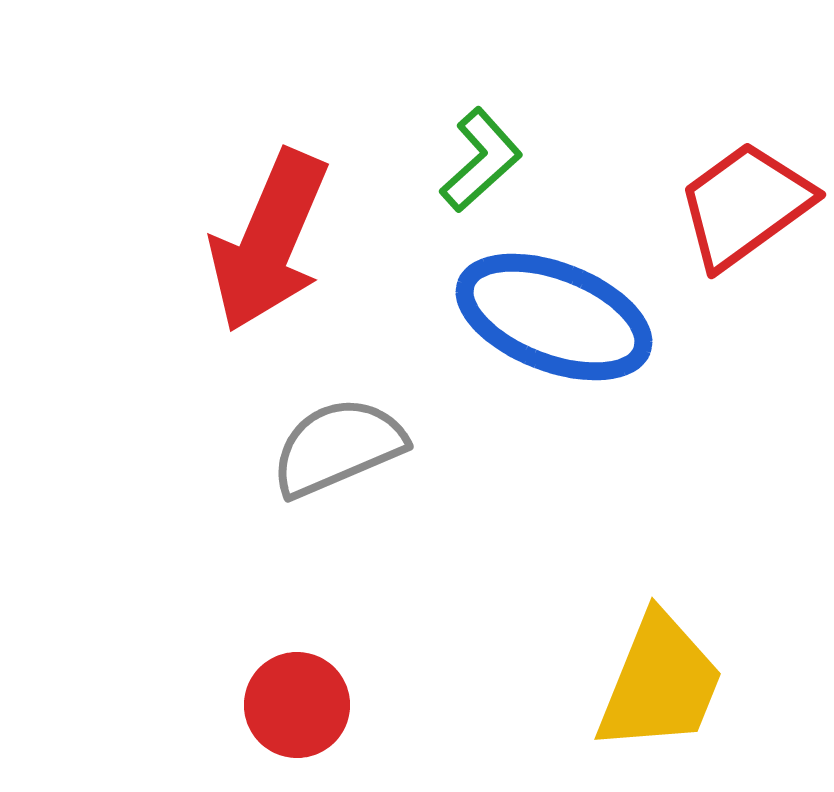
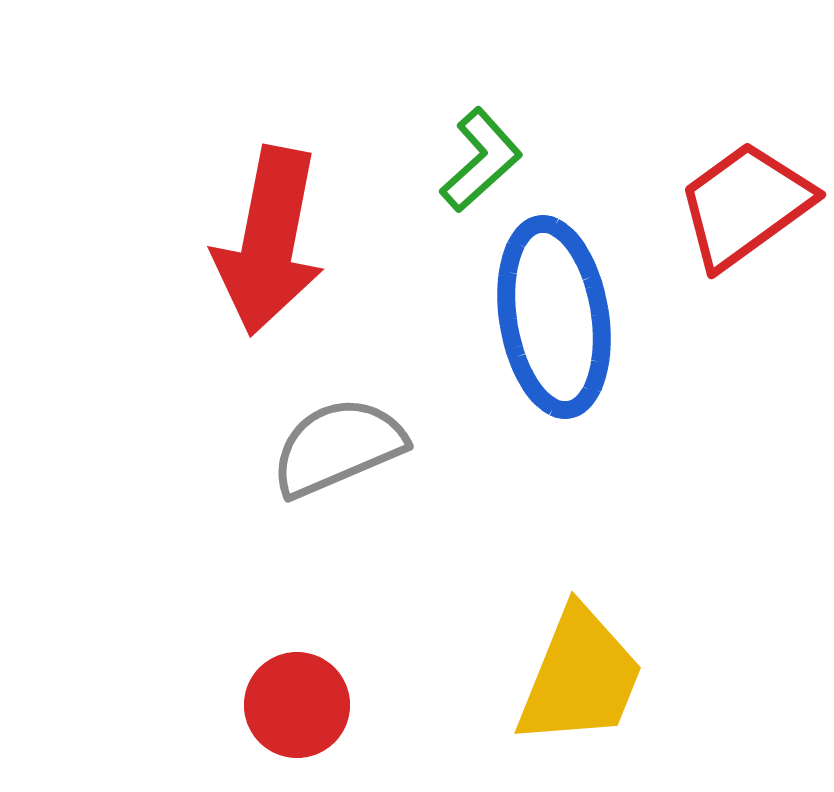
red arrow: rotated 12 degrees counterclockwise
blue ellipse: rotated 60 degrees clockwise
yellow trapezoid: moved 80 px left, 6 px up
